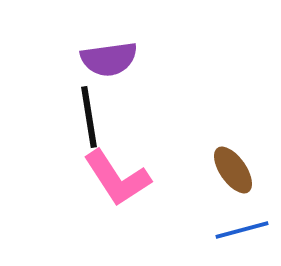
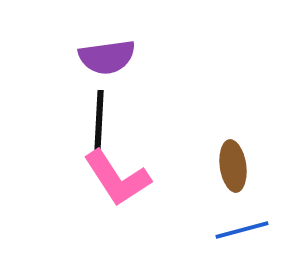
purple semicircle: moved 2 px left, 2 px up
black line: moved 10 px right, 4 px down; rotated 12 degrees clockwise
brown ellipse: moved 4 px up; rotated 27 degrees clockwise
